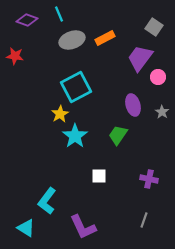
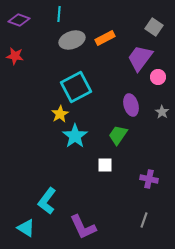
cyan line: rotated 28 degrees clockwise
purple diamond: moved 8 px left
purple ellipse: moved 2 px left
white square: moved 6 px right, 11 px up
